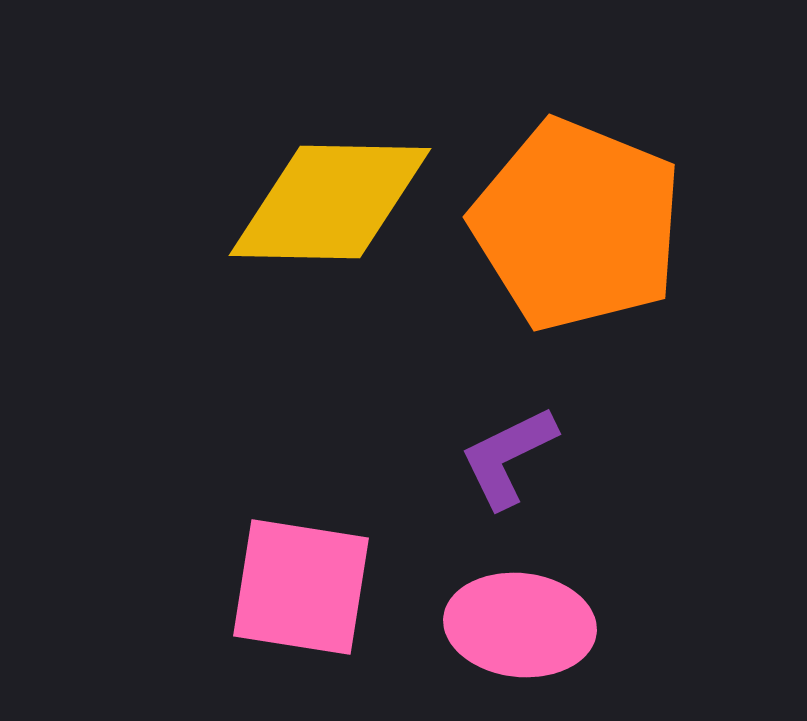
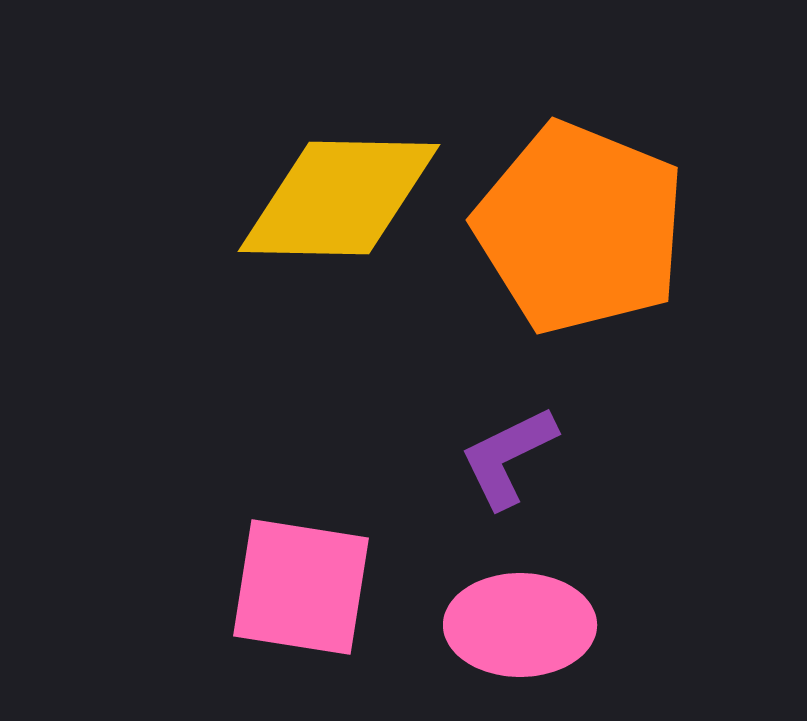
yellow diamond: moved 9 px right, 4 px up
orange pentagon: moved 3 px right, 3 px down
pink ellipse: rotated 6 degrees counterclockwise
